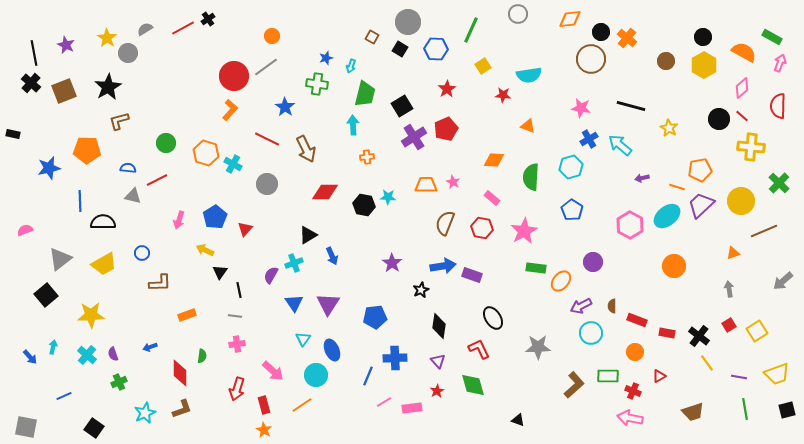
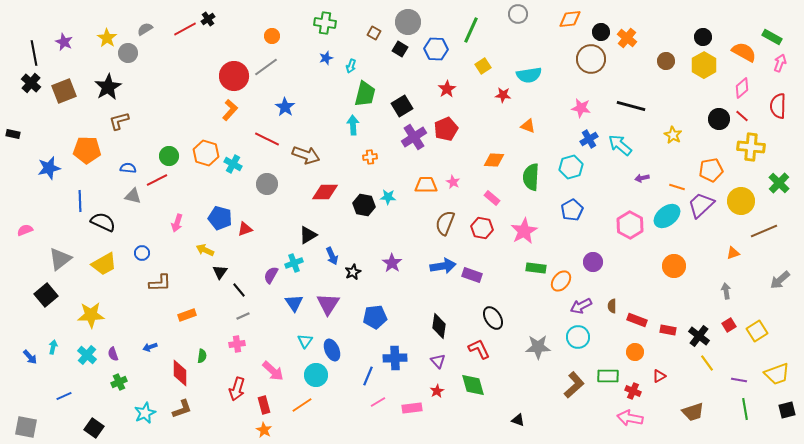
red line at (183, 28): moved 2 px right, 1 px down
brown square at (372, 37): moved 2 px right, 4 px up
purple star at (66, 45): moved 2 px left, 3 px up
green cross at (317, 84): moved 8 px right, 61 px up
yellow star at (669, 128): moved 4 px right, 7 px down
green circle at (166, 143): moved 3 px right, 13 px down
brown arrow at (306, 149): moved 6 px down; rotated 44 degrees counterclockwise
orange cross at (367, 157): moved 3 px right
orange pentagon at (700, 170): moved 11 px right
blue pentagon at (572, 210): rotated 10 degrees clockwise
blue pentagon at (215, 217): moved 5 px right, 1 px down; rotated 25 degrees counterclockwise
pink arrow at (179, 220): moved 2 px left, 3 px down
black semicircle at (103, 222): rotated 25 degrees clockwise
red triangle at (245, 229): rotated 28 degrees clockwise
gray arrow at (783, 281): moved 3 px left, 1 px up
gray arrow at (729, 289): moved 3 px left, 2 px down
black line at (239, 290): rotated 28 degrees counterclockwise
black star at (421, 290): moved 68 px left, 18 px up
gray line at (235, 316): moved 8 px right; rotated 32 degrees counterclockwise
cyan circle at (591, 333): moved 13 px left, 4 px down
red rectangle at (667, 333): moved 1 px right, 3 px up
cyan triangle at (303, 339): moved 2 px right, 2 px down
purple line at (739, 377): moved 3 px down
pink line at (384, 402): moved 6 px left
